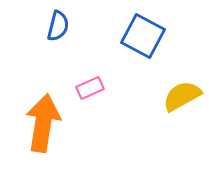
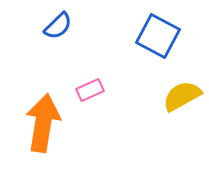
blue semicircle: rotated 32 degrees clockwise
blue square: moved 15 px right
pink rectangle: moved 2 px down
